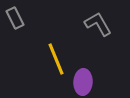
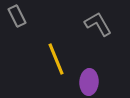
gray rectangle: moved 2 px right, 2 px up
purple ellipse: moved 6 px right
